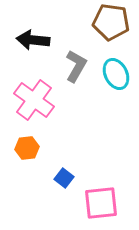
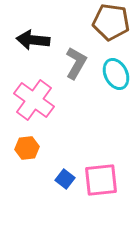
gray L-shape: moved 3 px up
blue square: moved 1 px right, 1 px down
pink square: moved 23 px up
